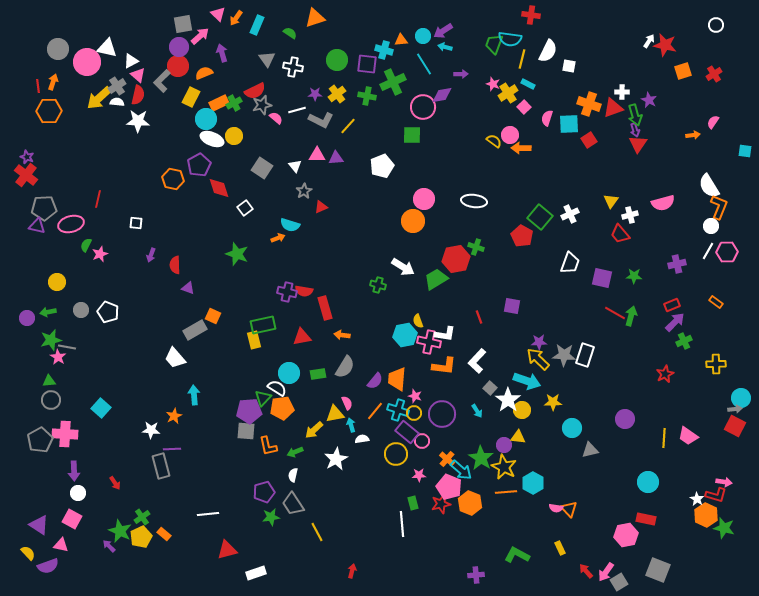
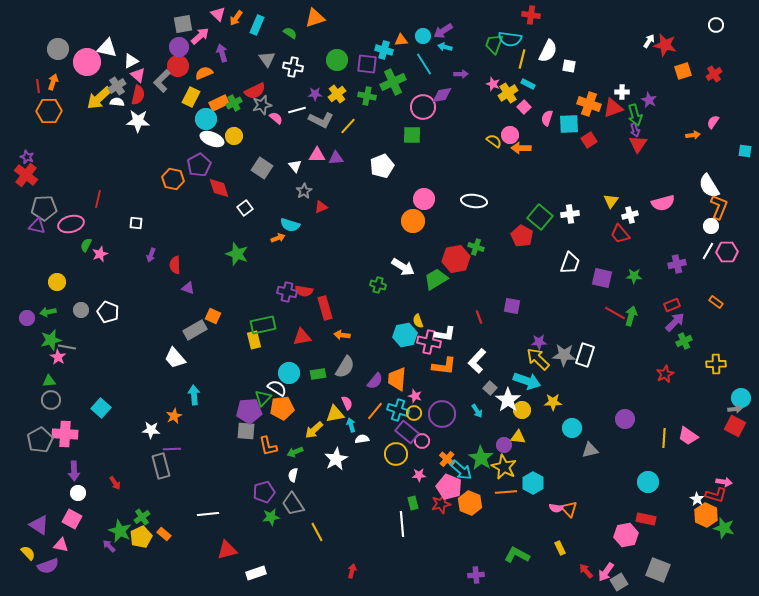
white cross at (570, 214): rotated 18 degrees clockwise
